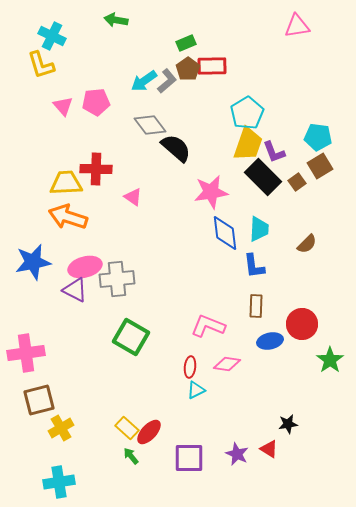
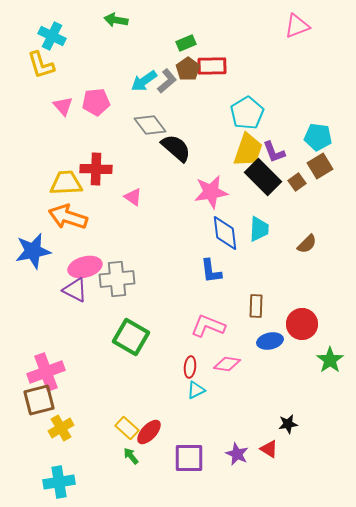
pink triangle at (297, 26): rotated 12 degrees counterclockwise
yellow trapezoid at (248, 144): moved 6 px down
blue star at (33, 262): moved 11 px up
blue L-shape at (254, 266): moved 43 px left, 5 px down
pink cross at (26, 353): moved 20 px right, 19 px down; rotated 12 degrees counterclockwise
